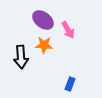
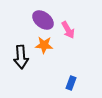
blue rectangle: moved 1 px right, 1 px up
